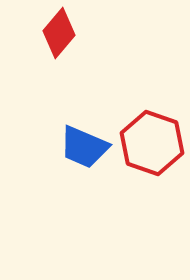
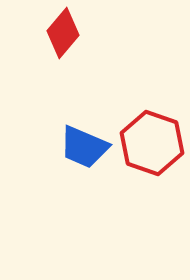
red diamond: moved 4 px right
